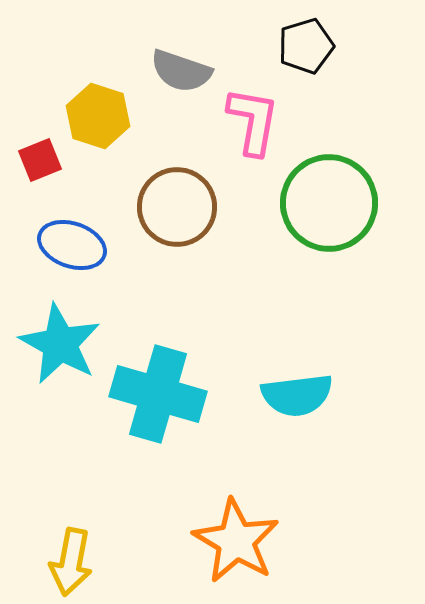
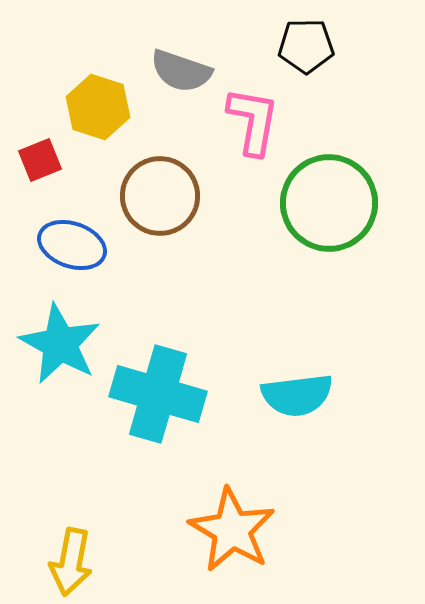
black pentagon: rotated 16 degrees clockwise
yellow hexagon: moved 9 px up
brown circle: moved 17 px left, 11 px up
orange star: moved 4 px left, 11 px up
